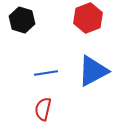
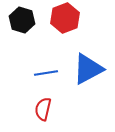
red hexagon: moved 23 px left
blue triangle: moved 5 px left, 2 px up
